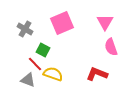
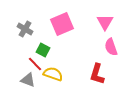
pink square: moved 1 px down
red L-shape: rotated 95 degrees counterclockwise
